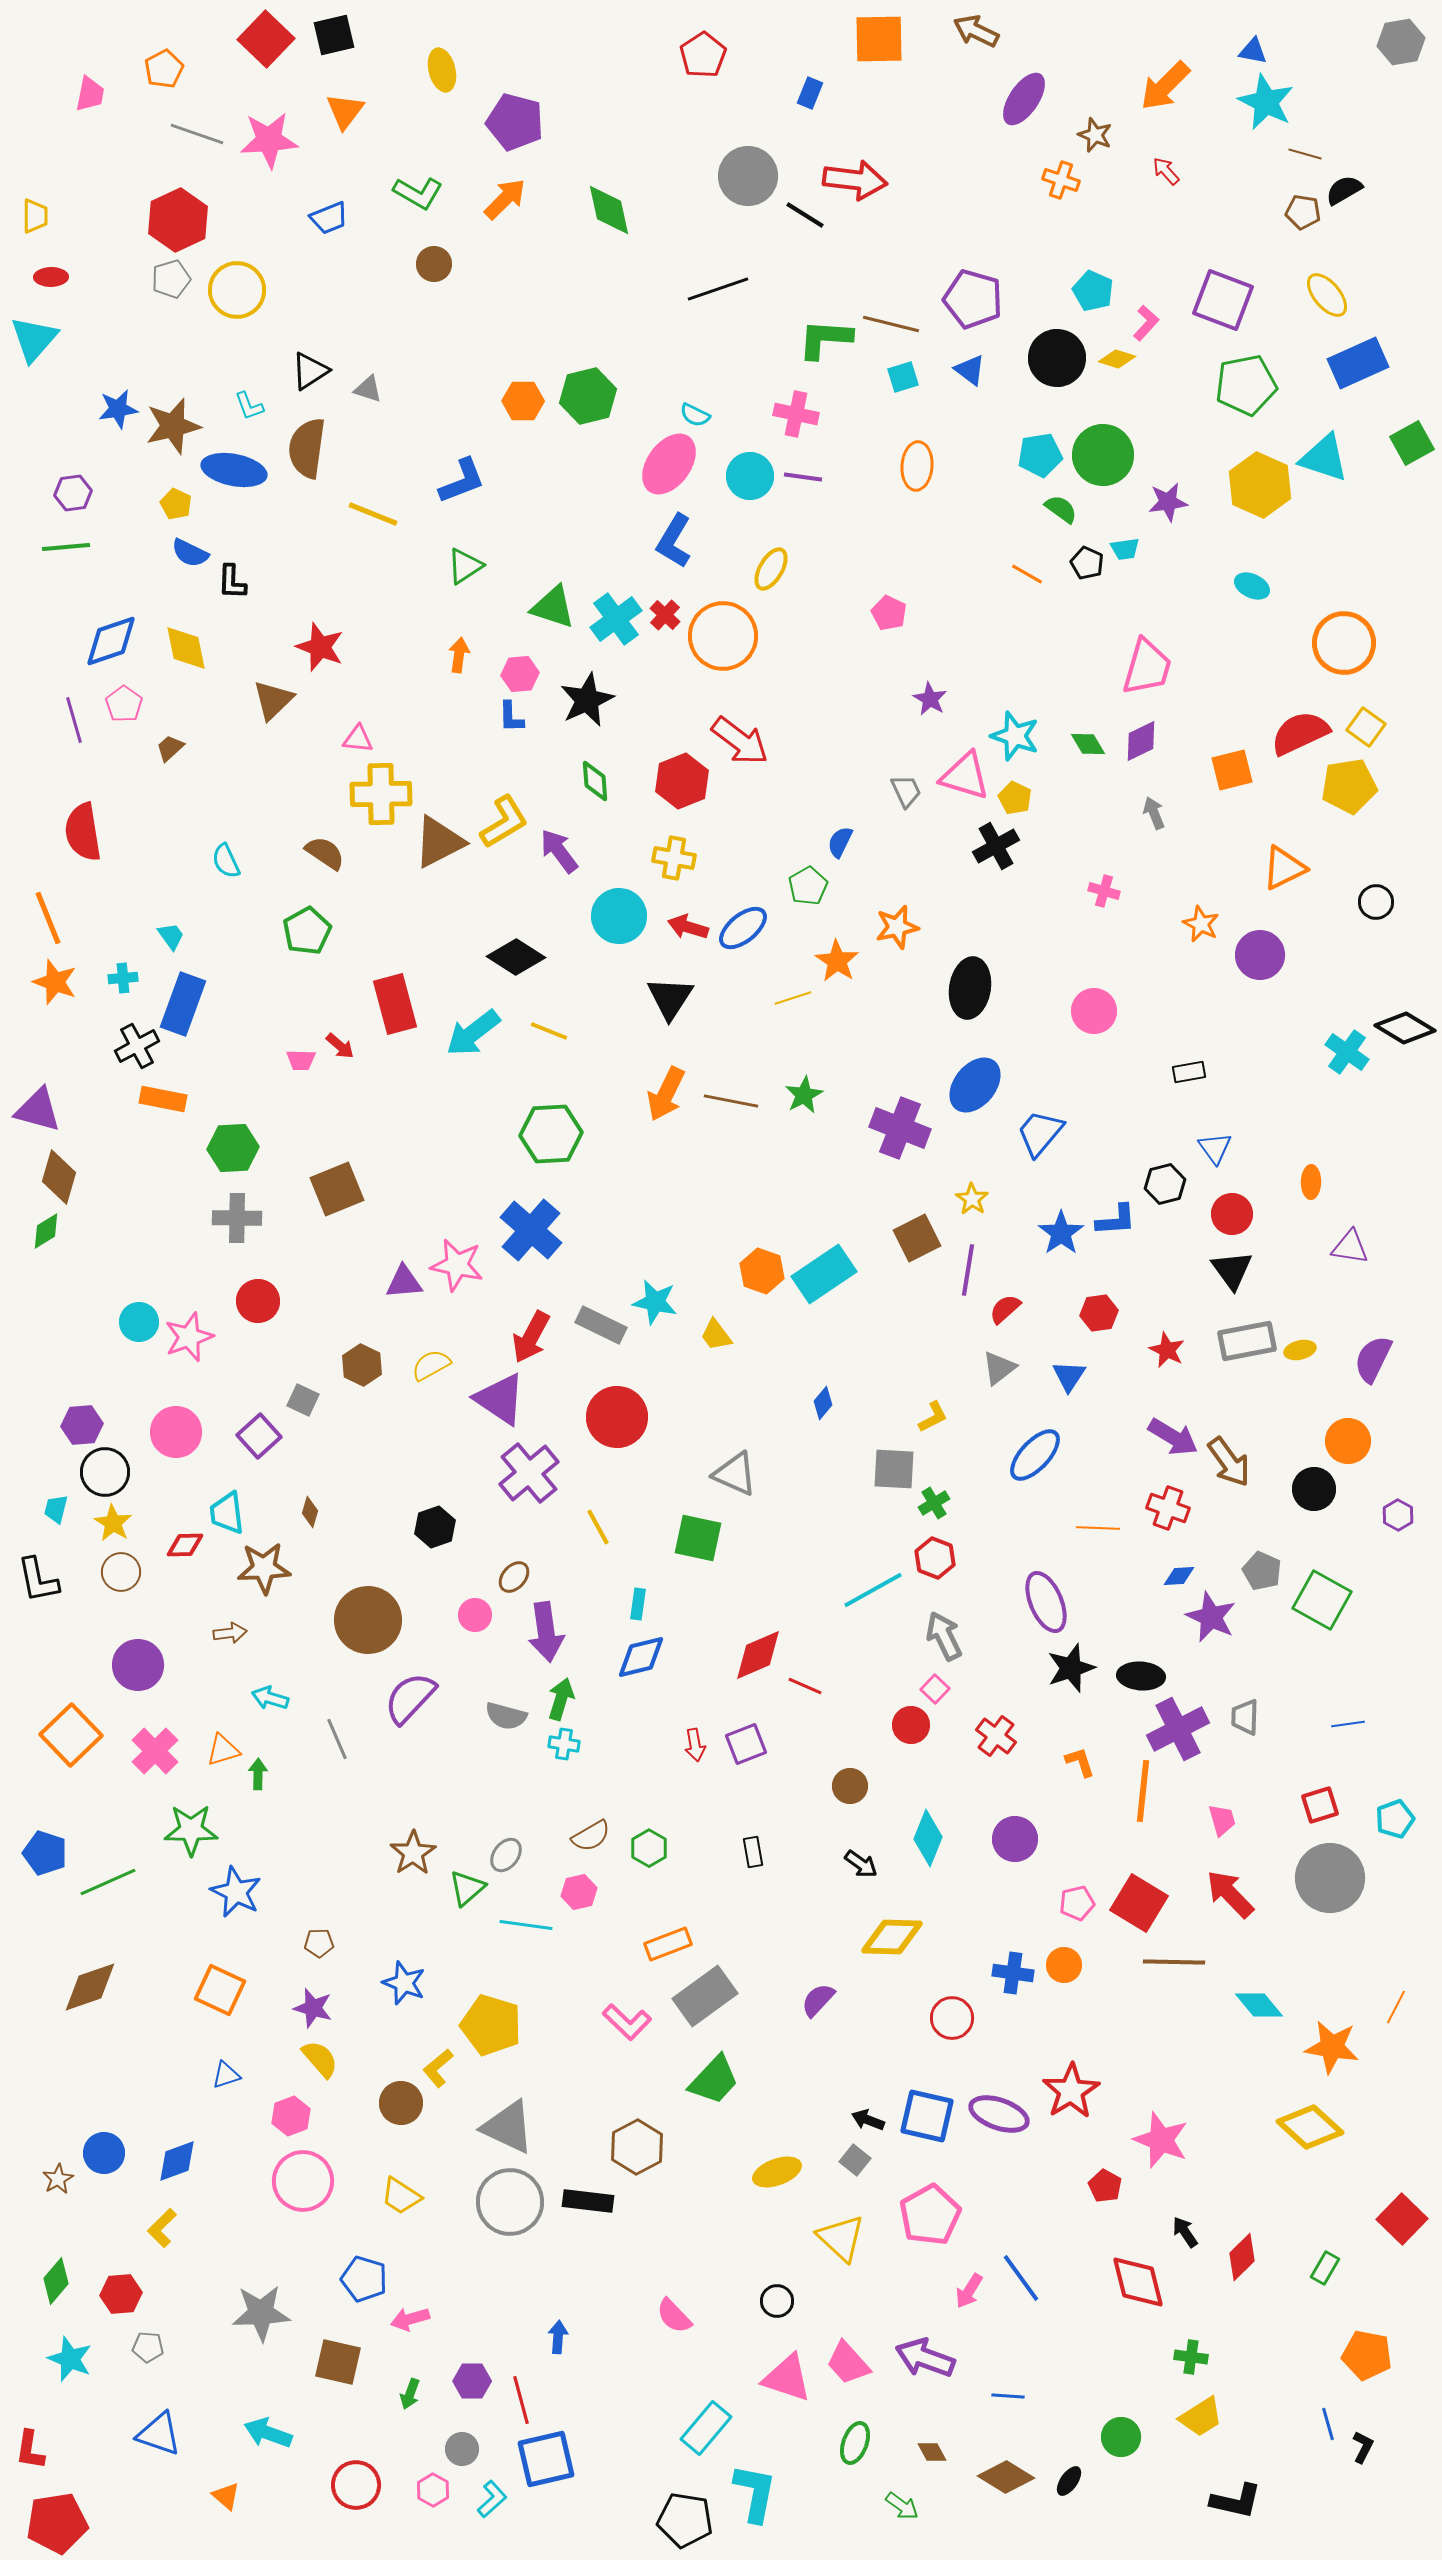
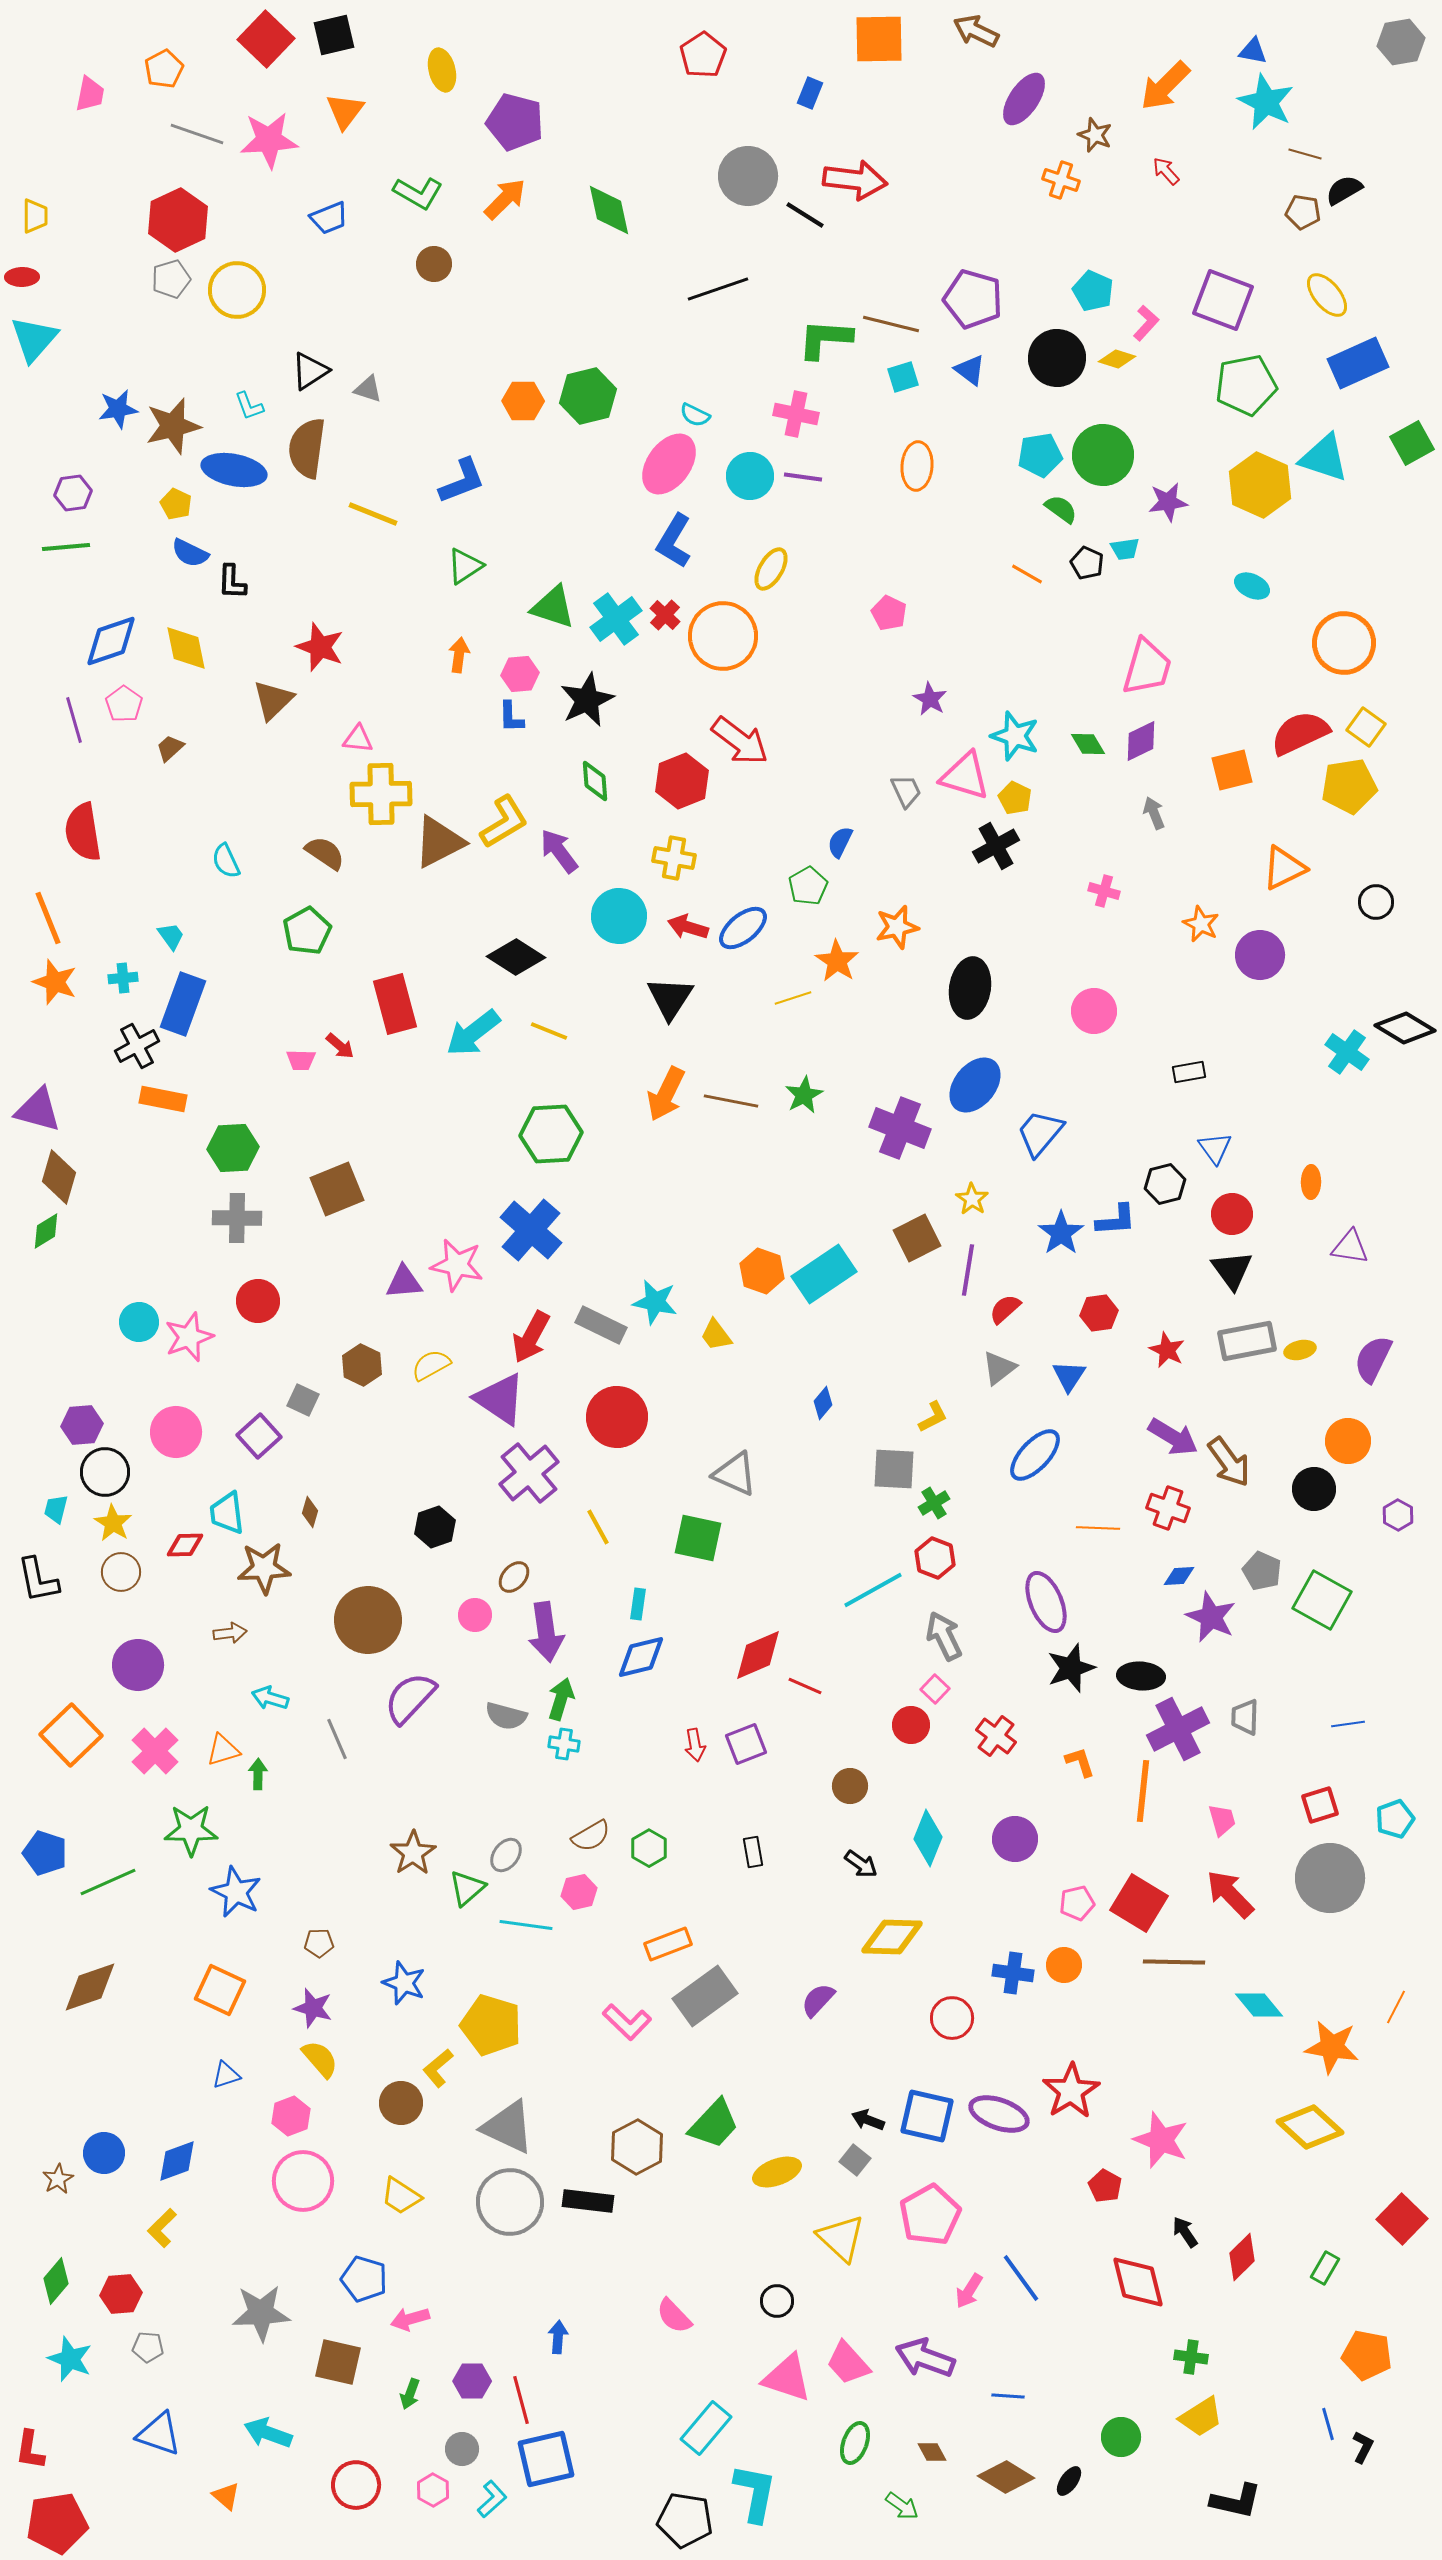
red ellipse at (51, 277): moved 29 px left
green trapezoid at (714, 2080): moved 44 px down
